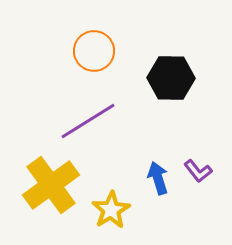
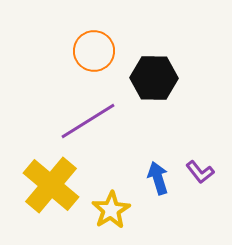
black hexagon: moved 17 px left
purple L-shape: moved 2 px right, 1 px down
yellow cross: rotated 14 degrees counterclockwise
